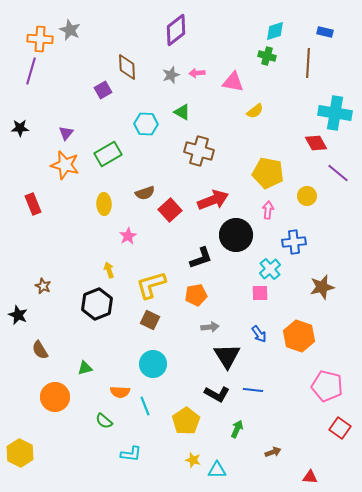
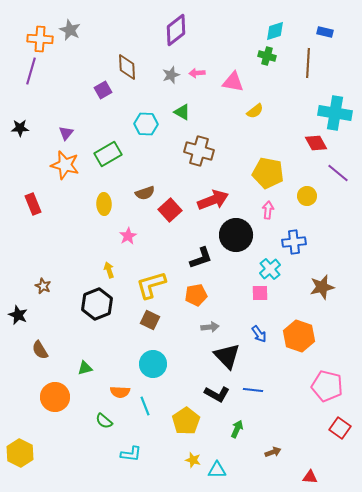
black triangle at (227, 356): rotated 12 degrees counterclockwise
